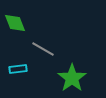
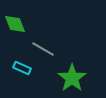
green diamond: moved 1 px down
cyan rectangle: moved 4 px right, 1 px up; rotated 30 degrees clockwise
